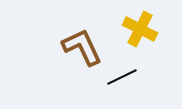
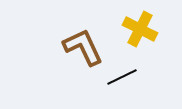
brown L-shape: moved 1 px right
